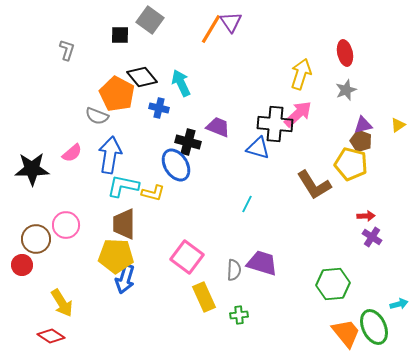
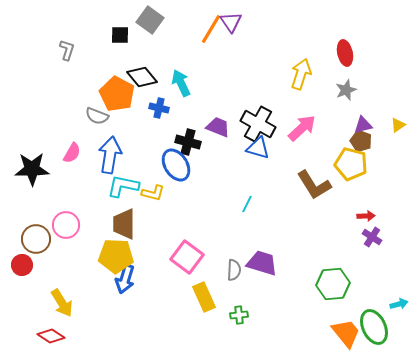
pink arrow at (298, 114): moved 4 px right, 14 px down
black cross at (275, 124): moved 17 px left; rotated 24 degrees clockwise
pink semicircle at (72, 153): rotated 20 degrees counterclockwise
